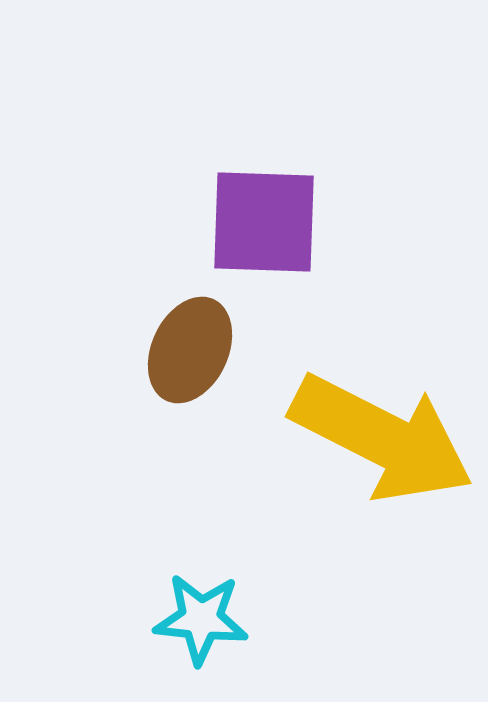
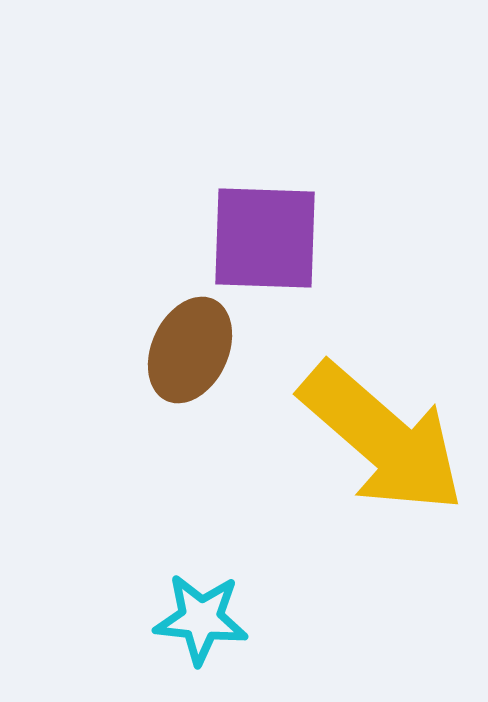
purple square: moved 1 px right, 16 px down
yellow arrow: rotated 14 degrees clockwise
